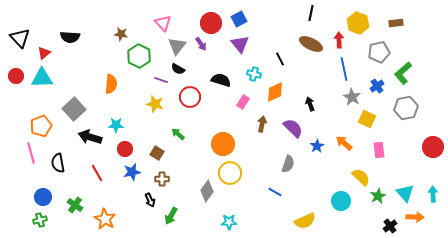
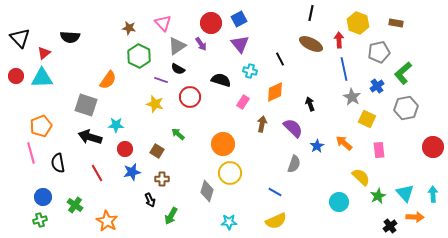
brown rectangle at (396, 23): rotated 16 degrees clockwise
brown star at (121, 34): moved 8 px right, 6 px up
gray triangle at (177, 46): rotated 18 degrees clockwise
cyan cross at (254, 74): moved 4 px left, 3 px up
orange semicircle at (111, 84): moved 3 px left, 4 px up; rotated 30 degrees clockwise
gray square at (74, 109): moved 12 px right, 4 px up; rotated 30 degrees counterclockwise
brown square at (157, 153): moved 2 px up
gray semicircle at (288, 164): moved 6 px right
gray diamond at (207, 191): rotated 20 degrees counterclockwise
cyan circle at (341, 201): moved 2 px left, 1 px down
orange star at (105, 219): moved 2 px right, 2 px down
yellow semicircle at (305, 221): moved 29 px left
